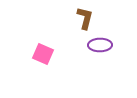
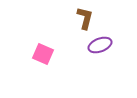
purple ellipse: rotated 20 degrees counterclockwise
